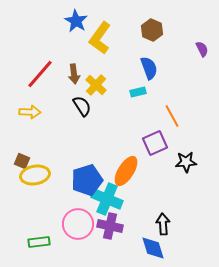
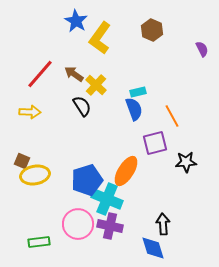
blue semicircle: moved 15 px left, 41 px down
brown arrow: rotated 132 degrees clockwise
purple square: rotated 10 degrees clockwise
